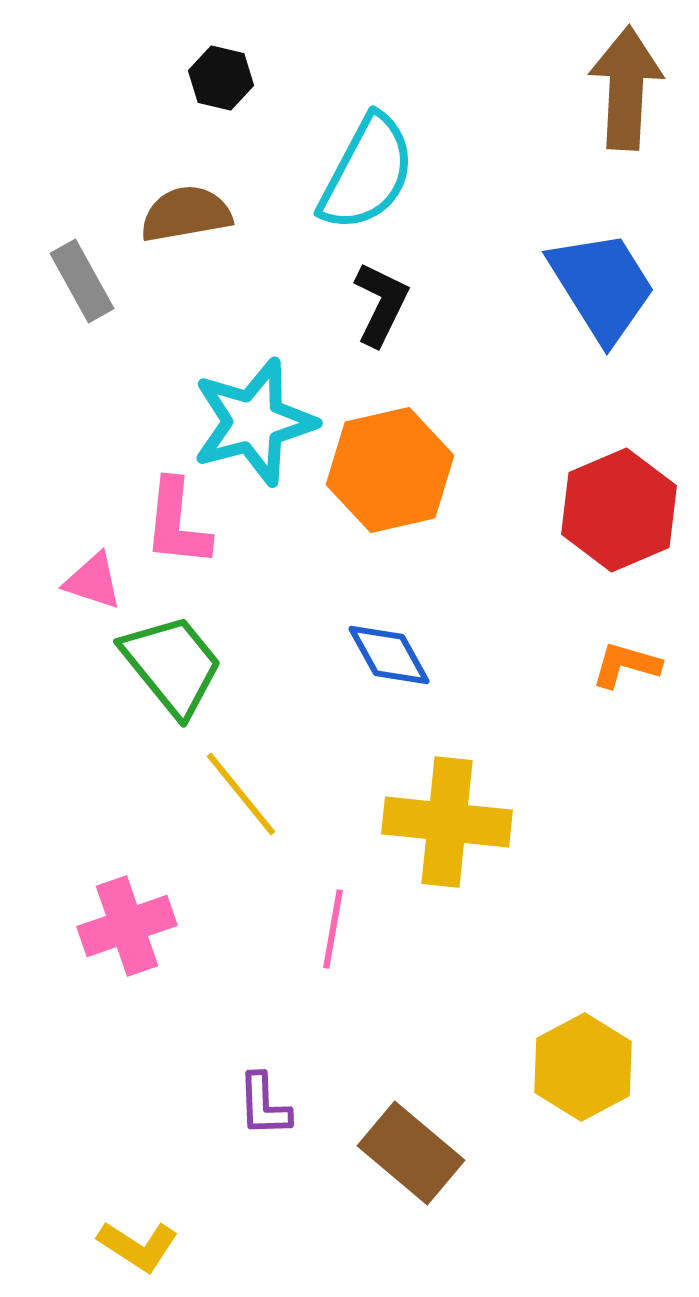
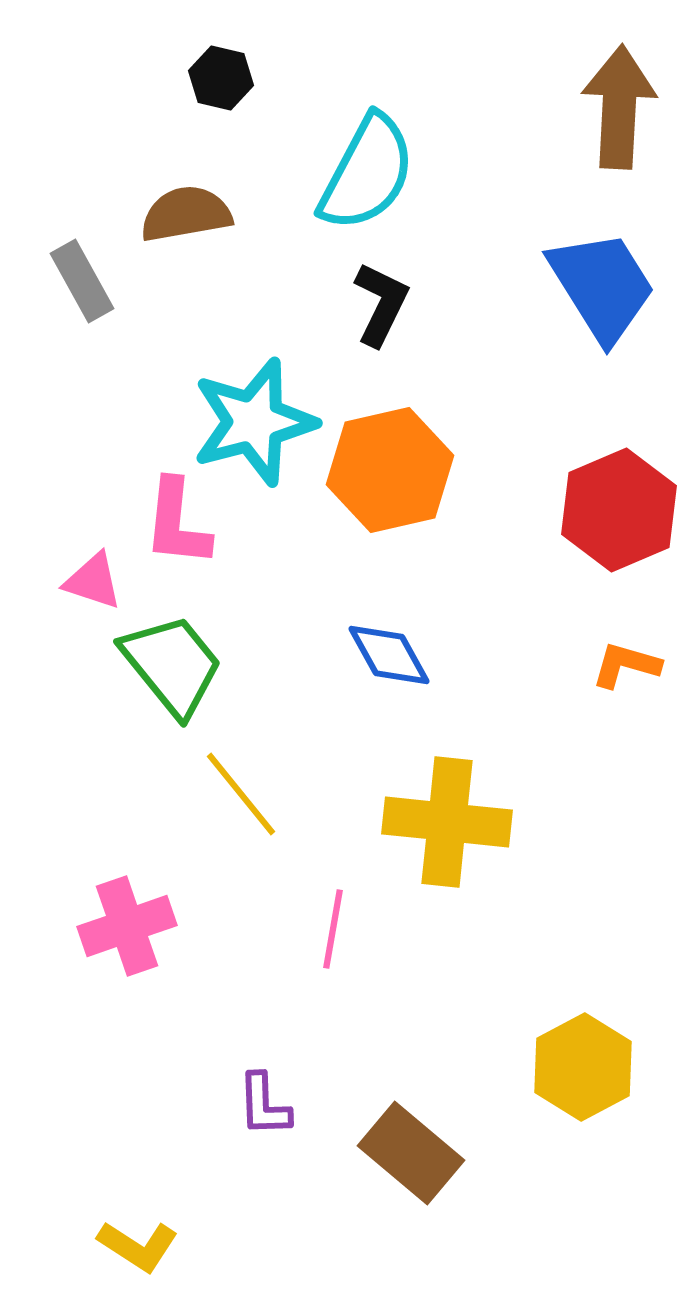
brown arrow: moved 7 px left, 19 px down
